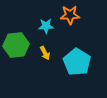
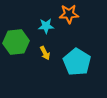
orange star: moved 1 px left, 1 px up
green hexagon: moved 3 px up
